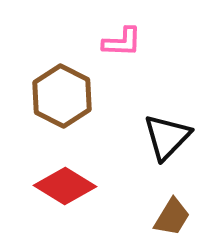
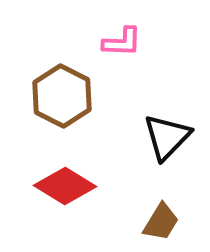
brown trapezoid: moved 11 px left, 5 px down
